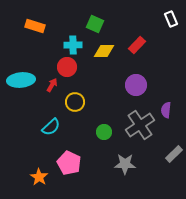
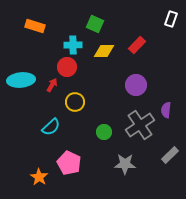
white rectangle: rotated 42 degrees clockwise
gray rectangle: moved 4 px left, 1 px down
